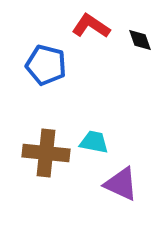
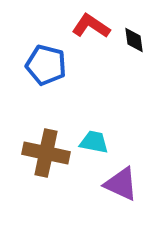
black diamond: moved 6 px left; rotated 12 degrees clockwise
brown cross: rotated 6 degrees clockwise
